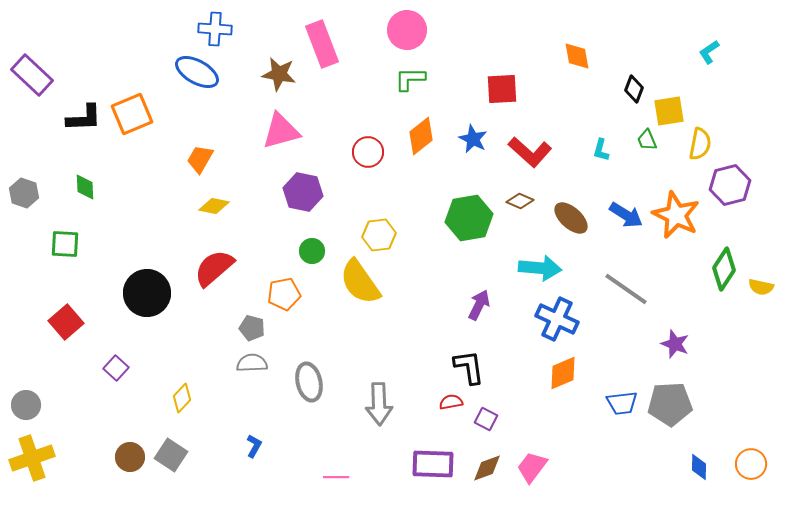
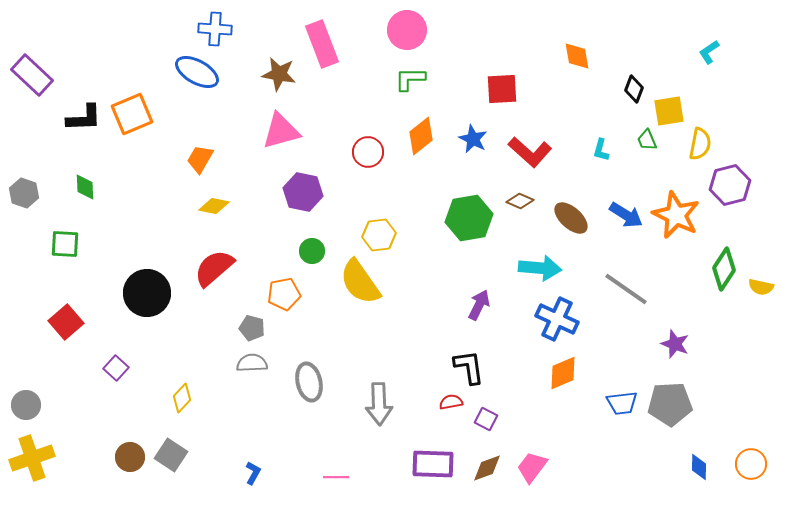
blue L-shape at (254, 446): moved 1 px left, 27 px down
